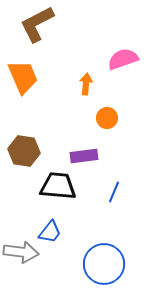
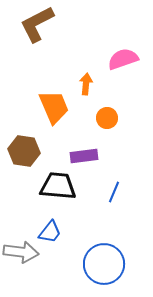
orange trapezoid: moved 31 px right, 30 px down
